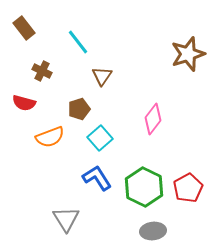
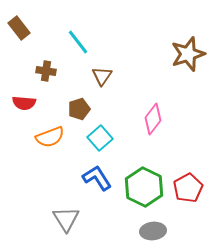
brown rectangle: moved 5 px left
brown cross: moved 4 px right; rotated 18 degrees counterclockwise
red semicircle: rotated 10 degrees counterclockwise
